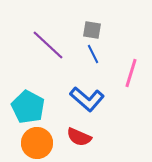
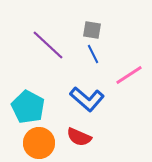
pink line: moved 2 px left, 2 px down; rotated 40 degrees clockwise
orange circle: moved 2 px right
